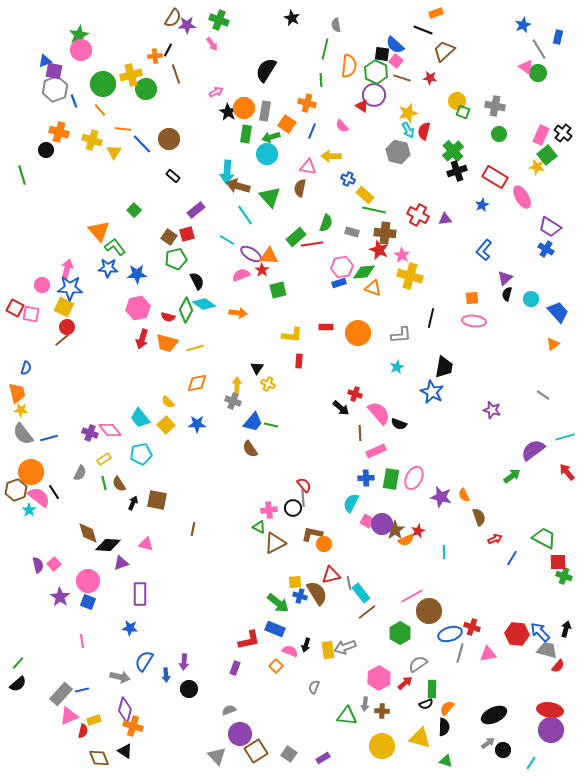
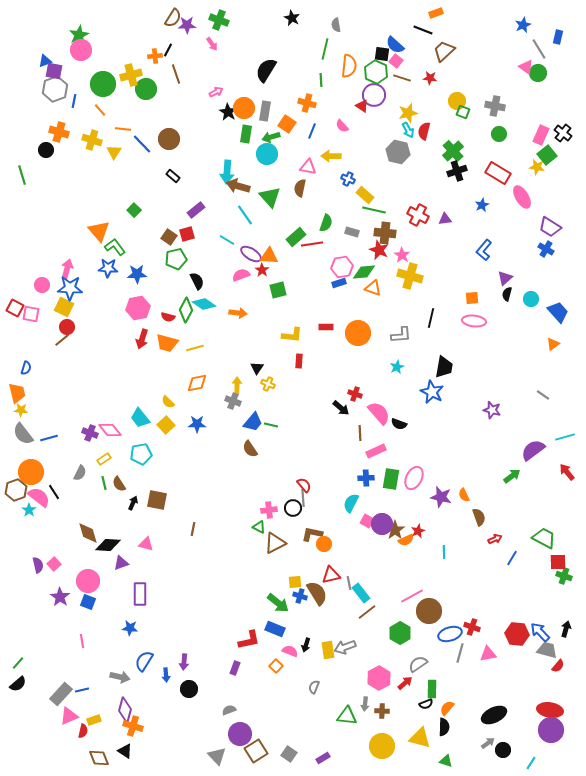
blue line at (74, 101): rotated 32 degrees clockwise
red rectangle at (495, 177): moved 3 px right, 4 px up
